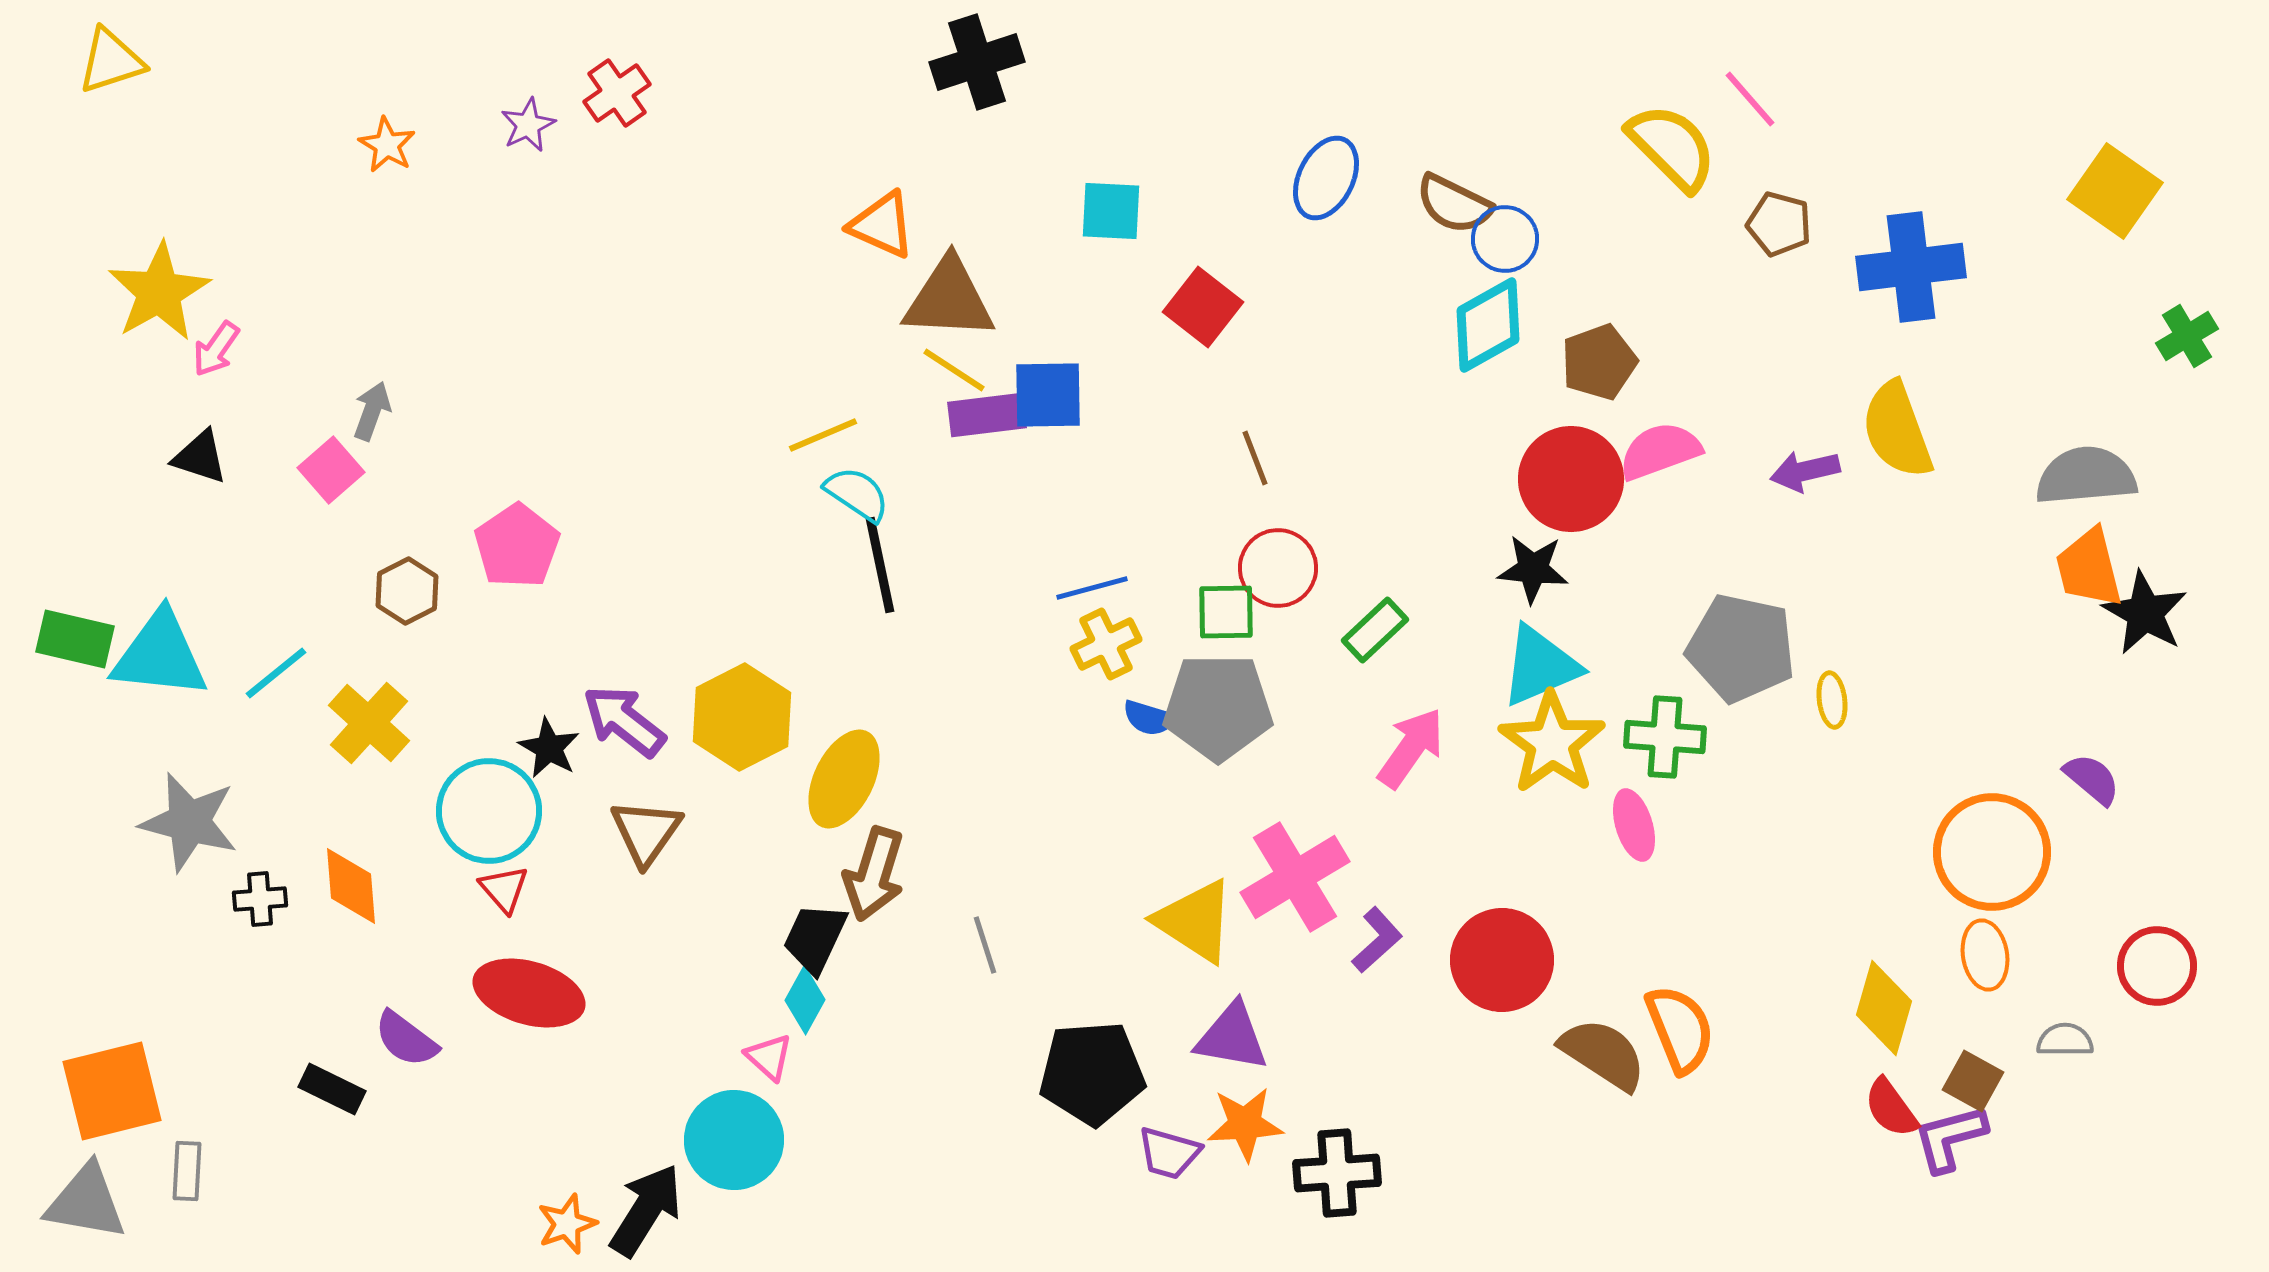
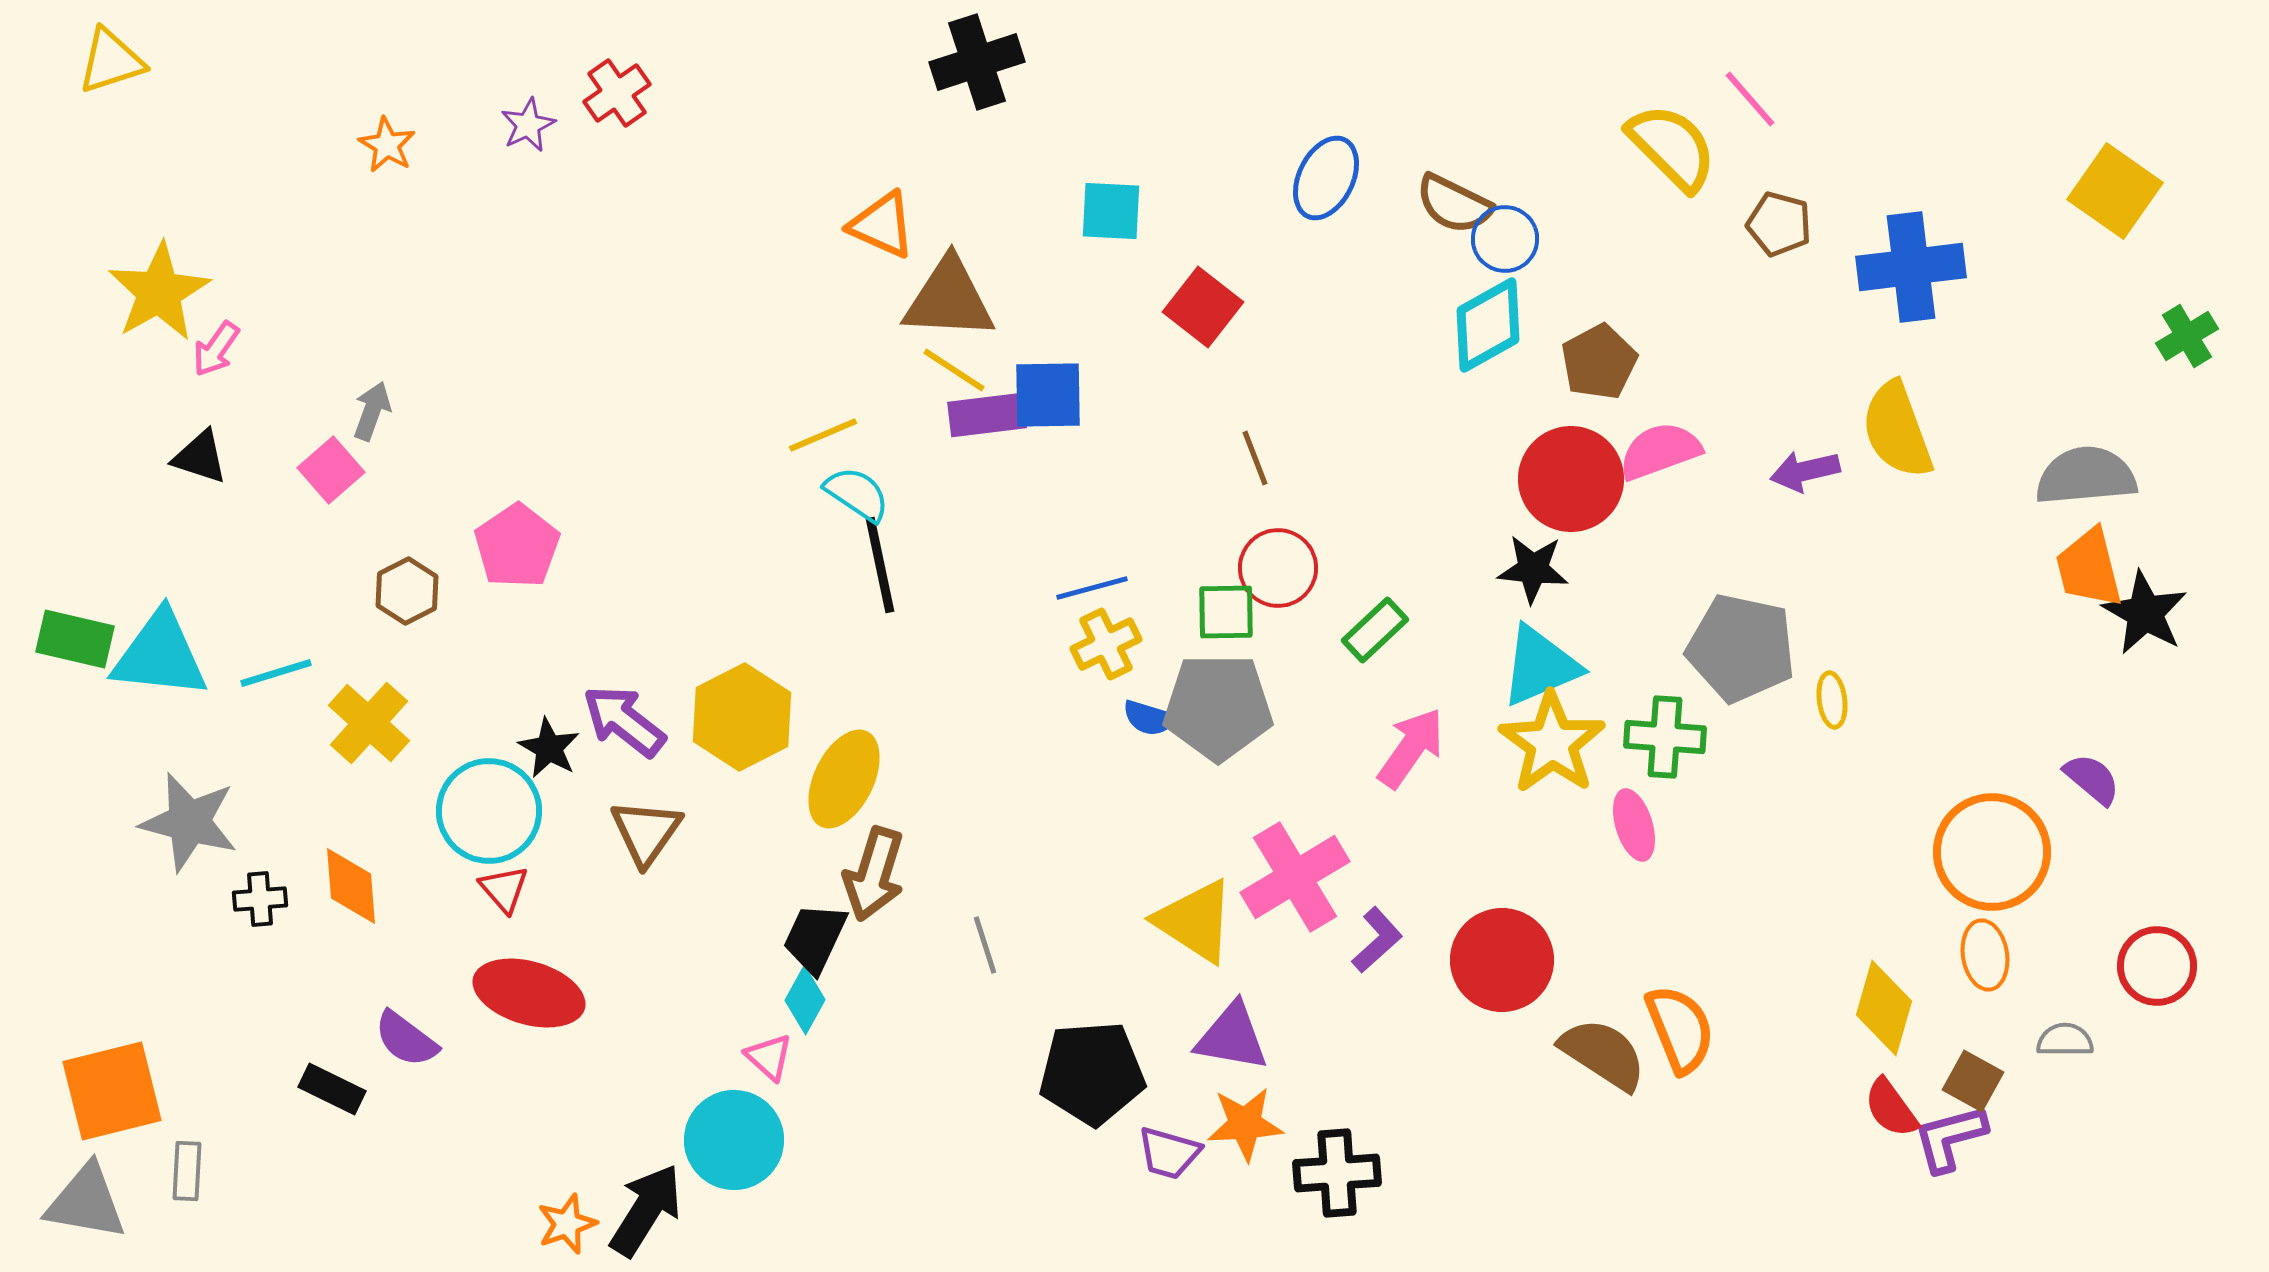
brown pentagon at (1599, 362): rotated 8 degrees counterclockwise
cyan line at (276, 673): rotated 22 degrees clockwise
